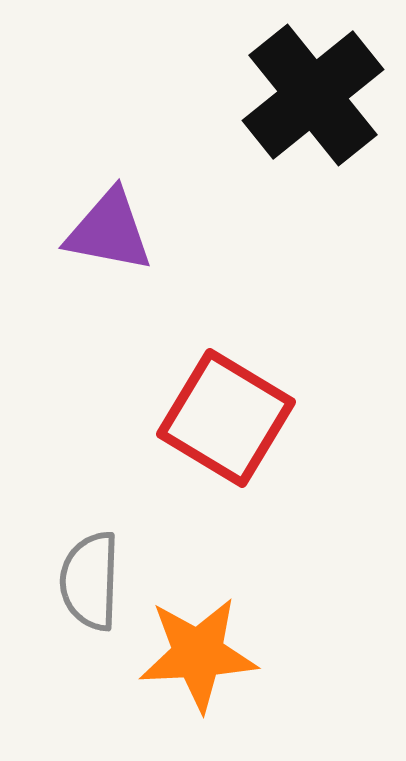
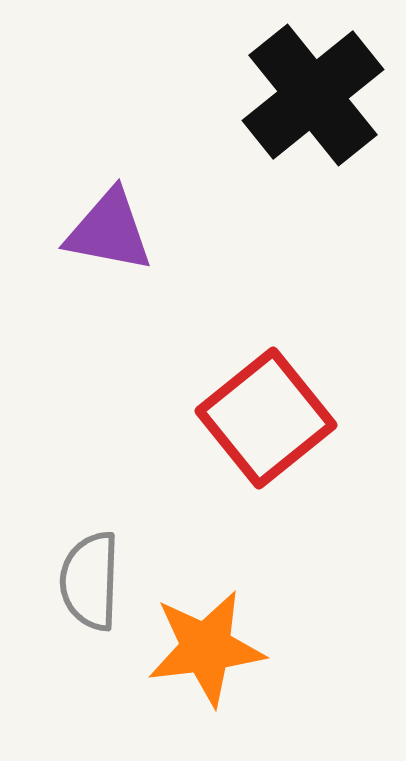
red square: moved 40 px right; rotated 20 degrees clockwise
orange star: moved 8 px right, 6 px up; rotated 4 degrees counterclockwise
